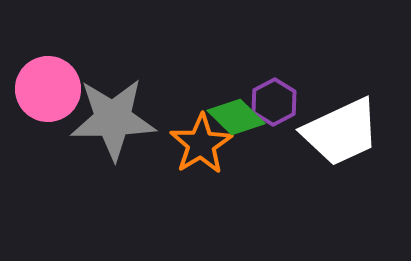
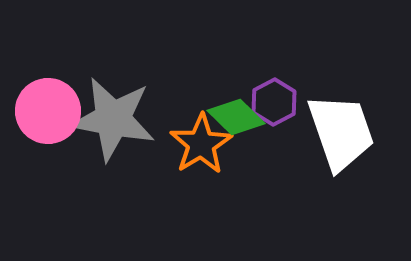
pink circle: moved 22 px down
gray star: rotated 12 degrees clockwise
white trapezoid: rotated 84 degrees counterclockwise
